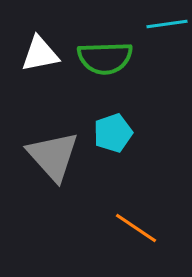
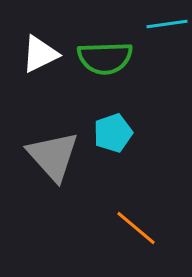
white triangle: rotated 15 degrees counterclockwise
orange line: rotated 6 degrees clockwise
